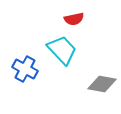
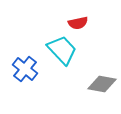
red semicircle: moved 4 px right, 4 px down
blue cross: rotated 10 degrees clockwise
